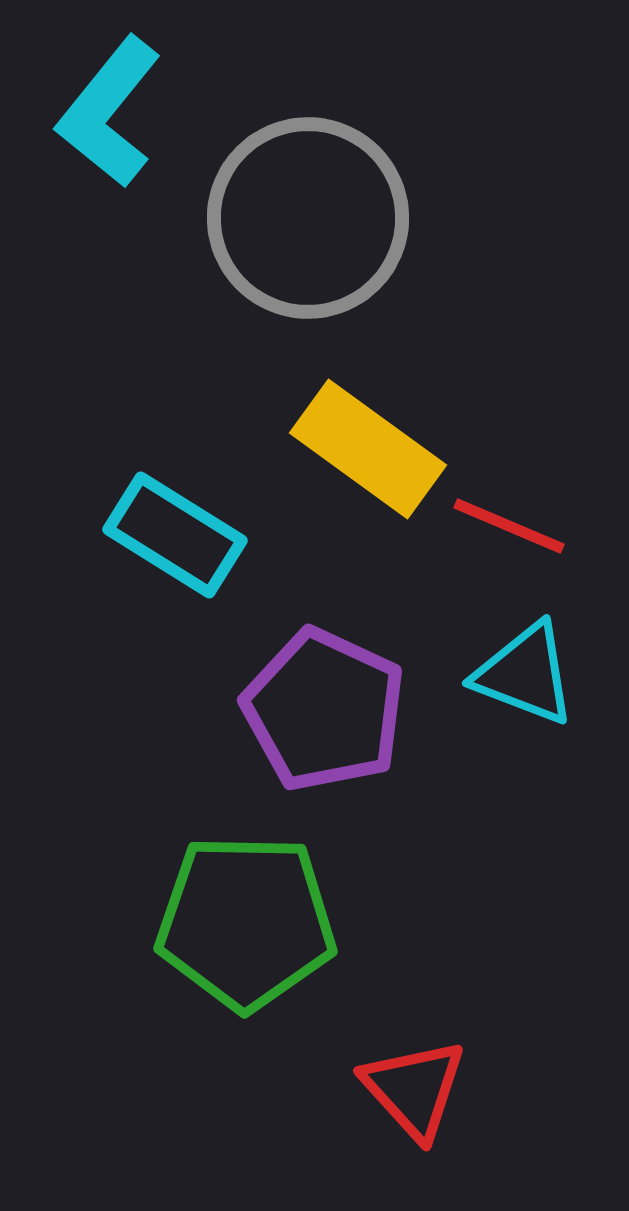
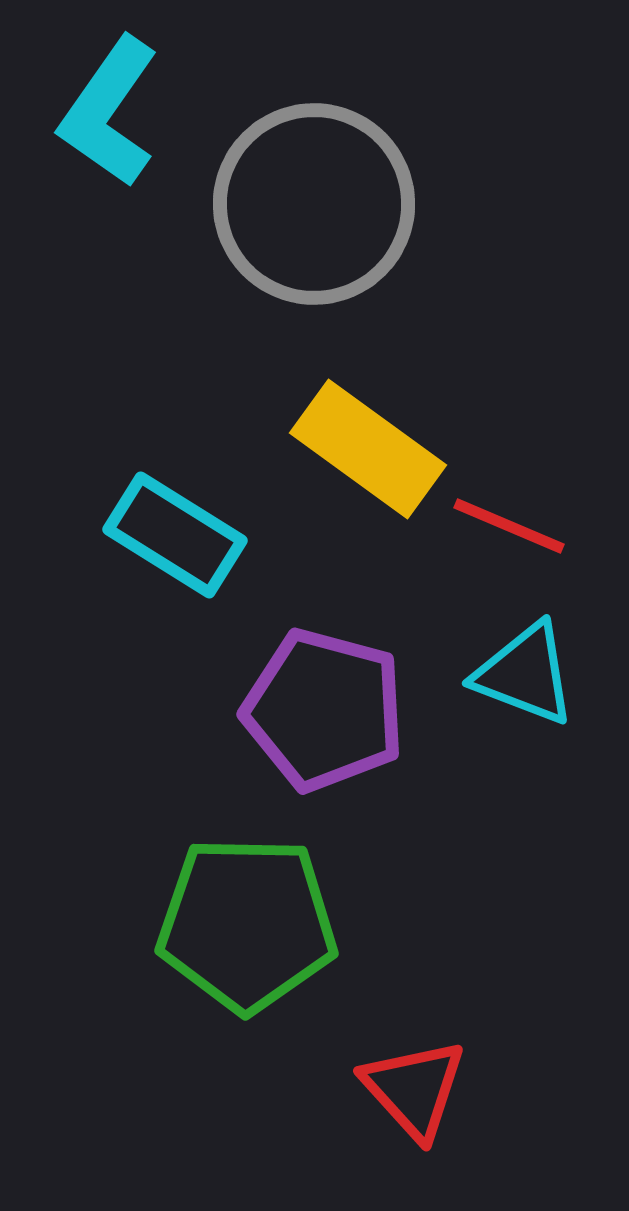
cyan L-shape: rotated 4 degrees counterclockwise
gray circle: moved 6 px right, 14 px up
purple pentagon: rotated 10 degrees counterclockwise
green pentagon: moved 1 px right, 2 px down
